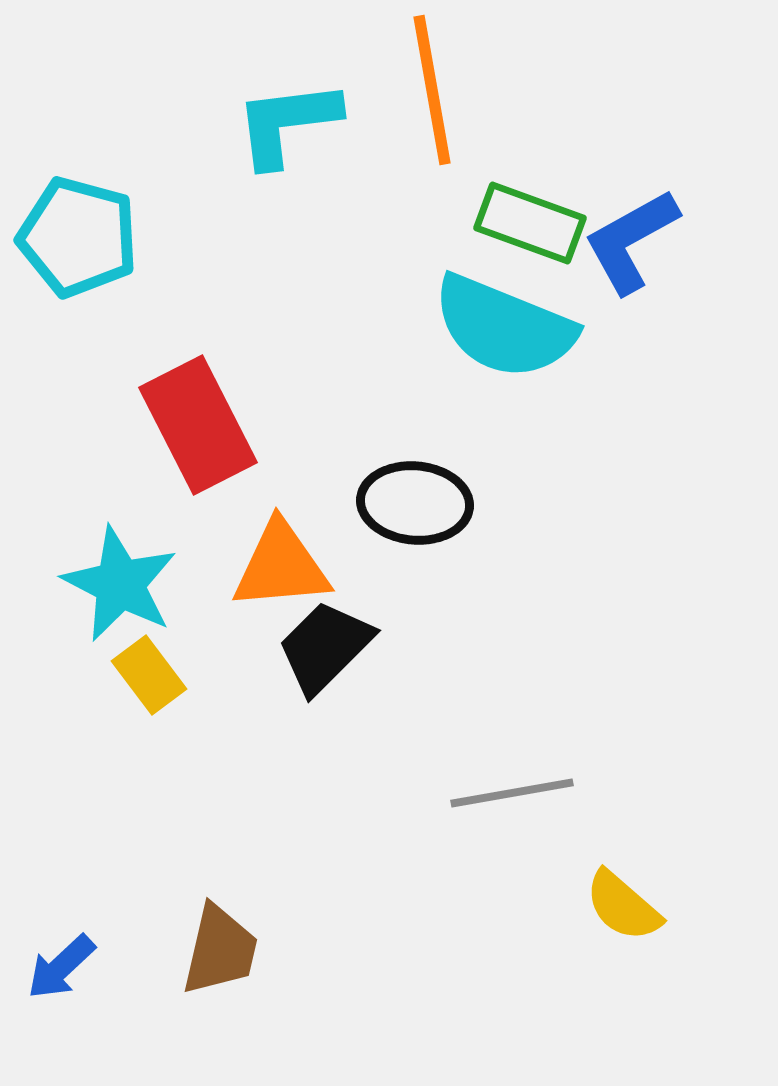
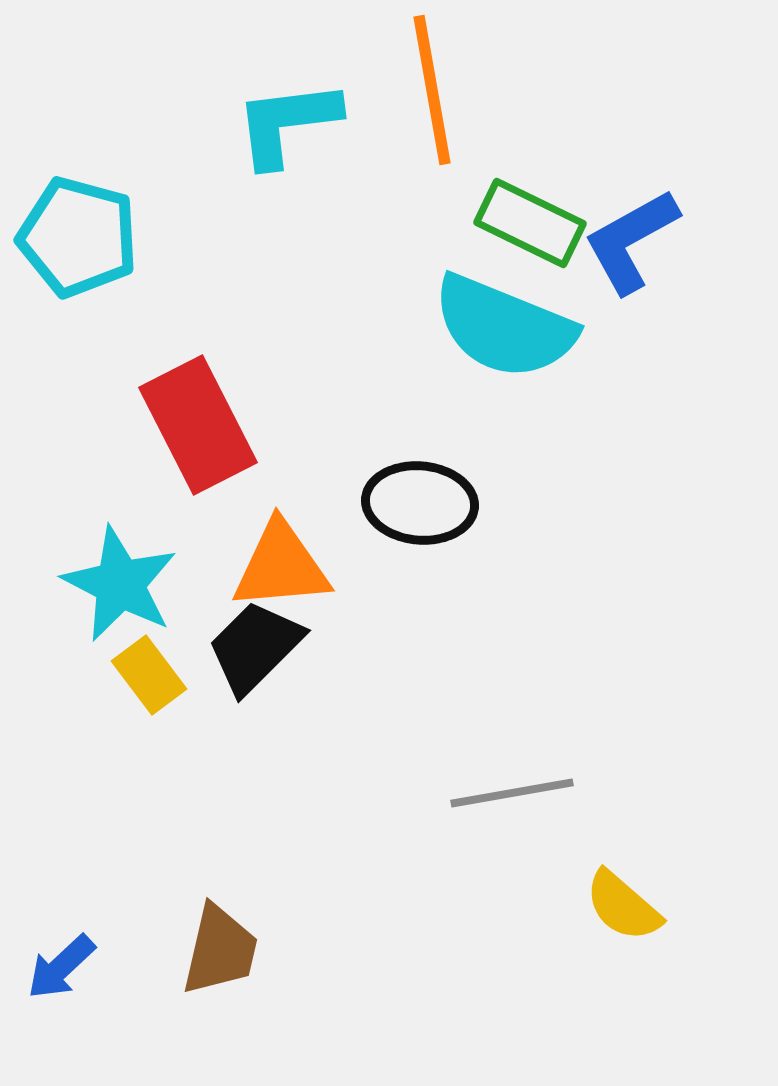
green rectangle: rotated 6 degrees clockwise
black ellipse: moved 5 px right
black trapezoid: moved 70 px left
